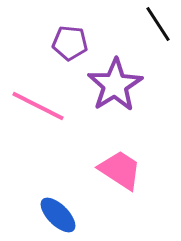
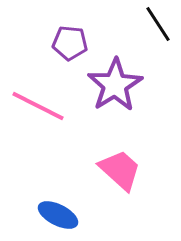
pink trapezoid: rotated 9 degrees clockwise
blue ellipse: rotated 18 degrees counterclockwise
